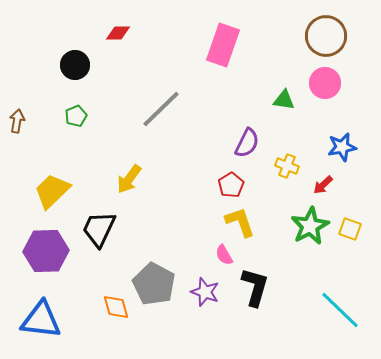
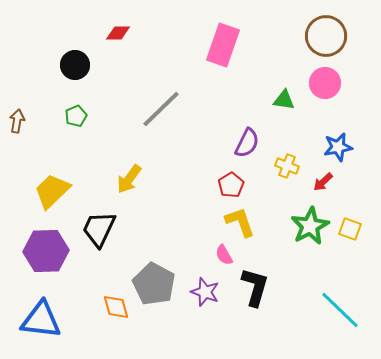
blue star: moved 4 px left
red arrow: moved 3 px up
